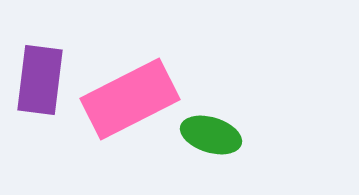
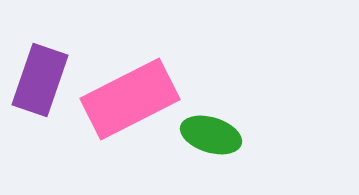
purple rectangle: rotated 12 degrees clockwise
